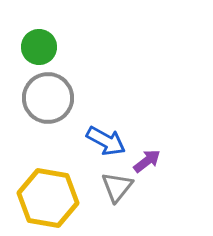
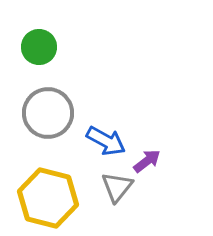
gray circle: moved 15 px down
yellow hexagon: rotated 4 degrees clockwise
